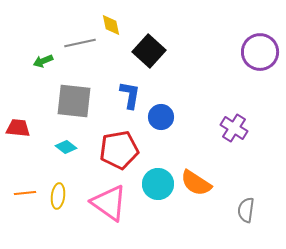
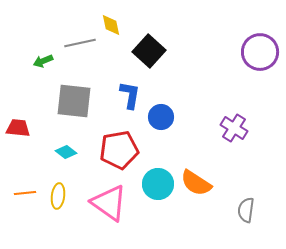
cyan diamond: moved 5 px down
